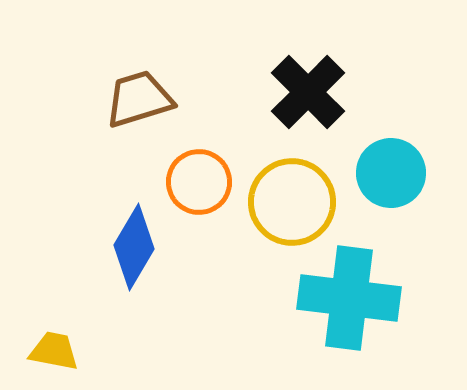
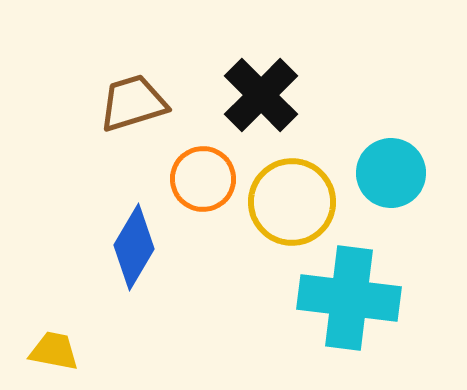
black cross: moved 47 px left, 3 px down
brown trapezoid: moved 6 px left, 4 px down
orange circle: moved 4 px right, 3 px up
